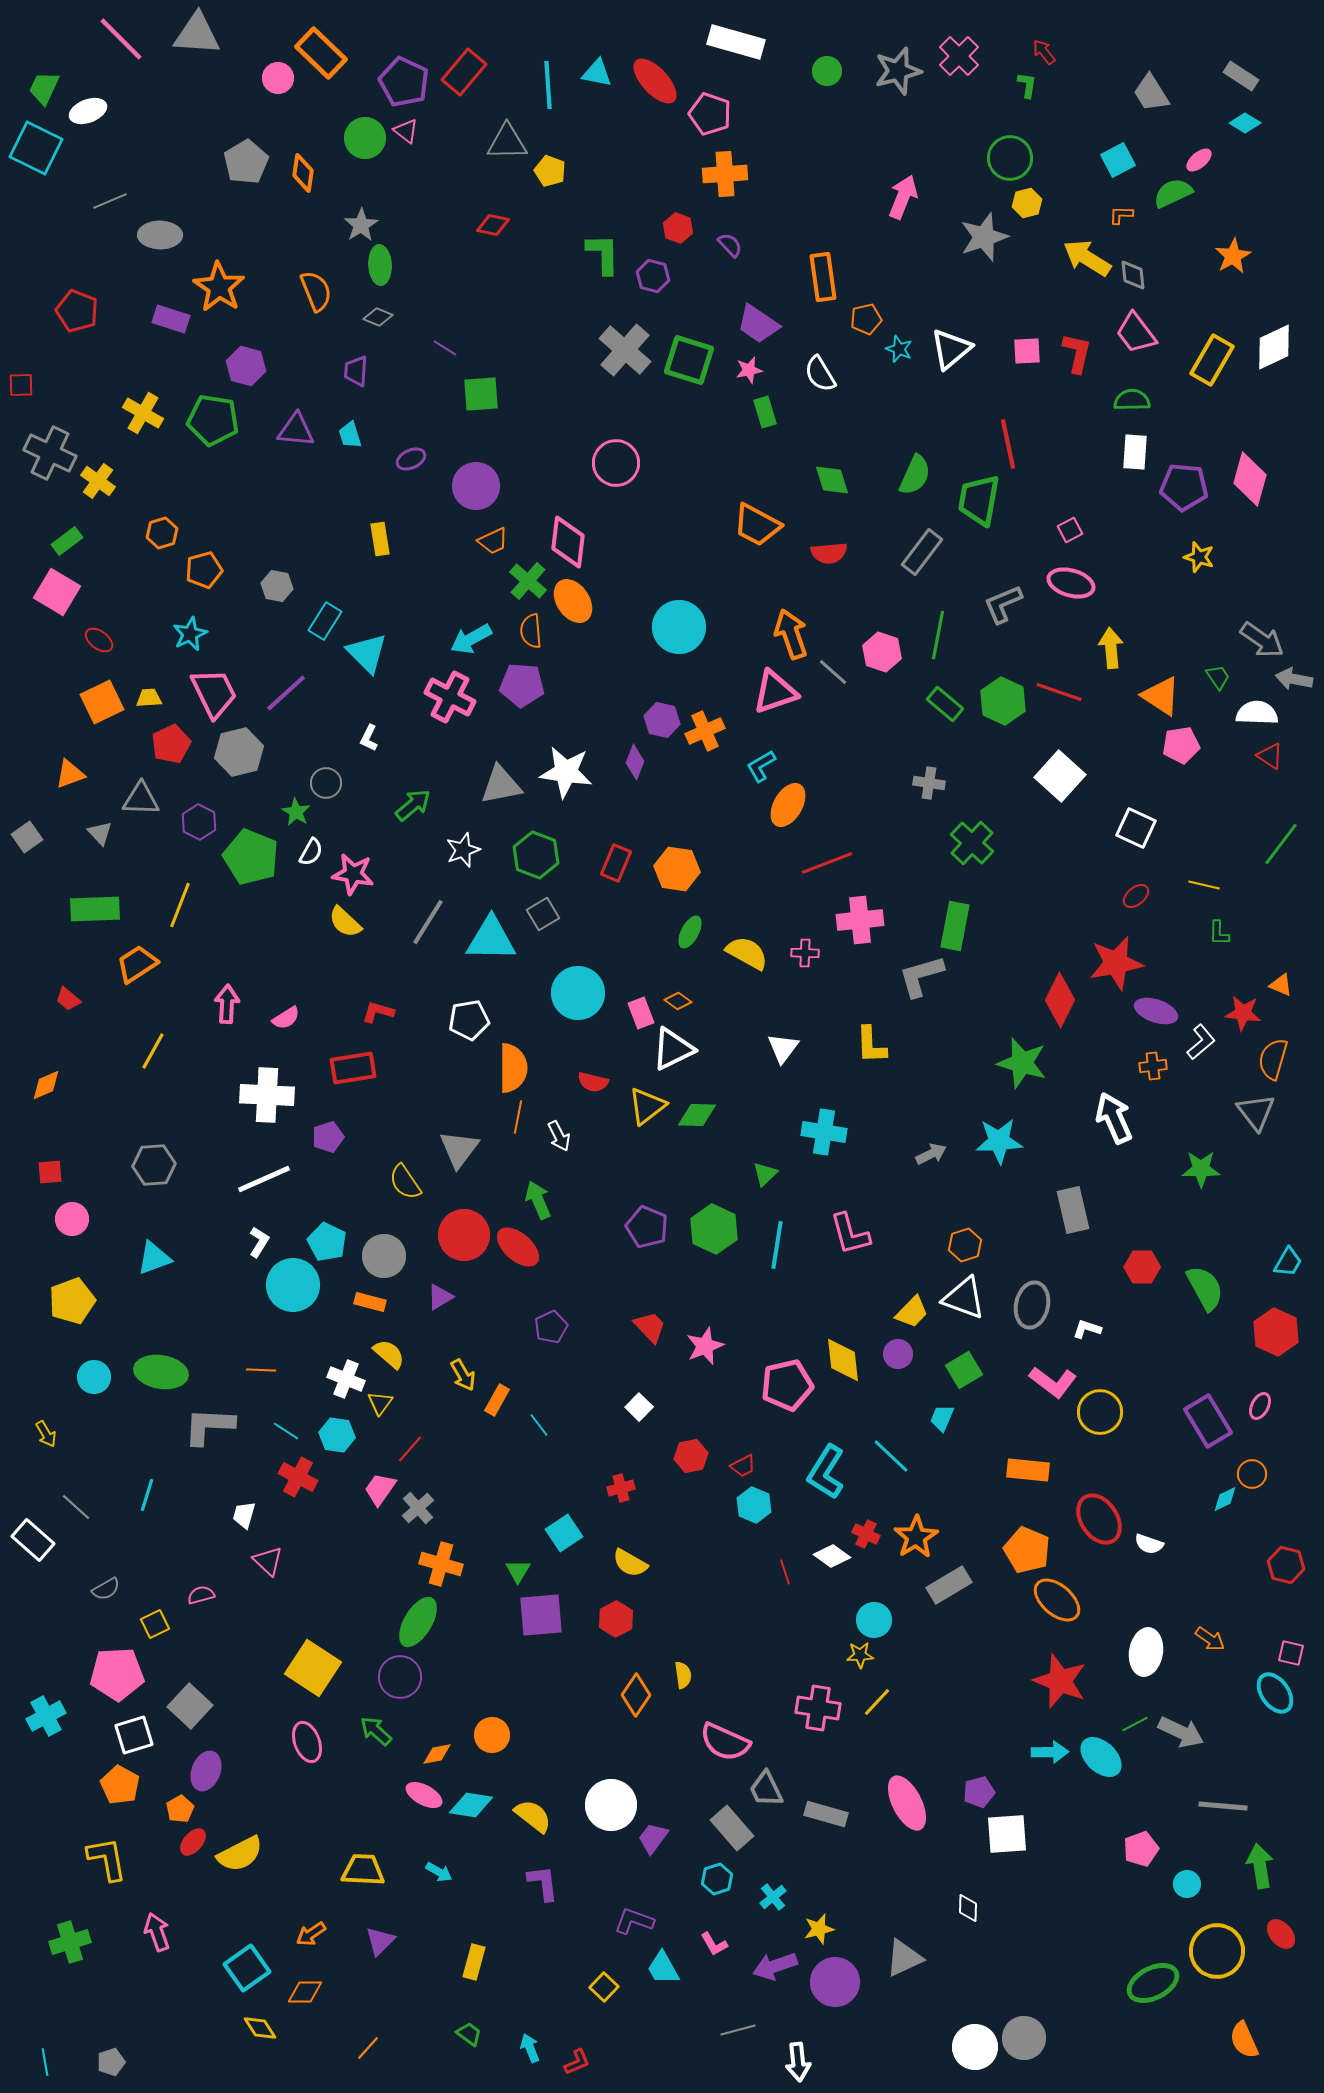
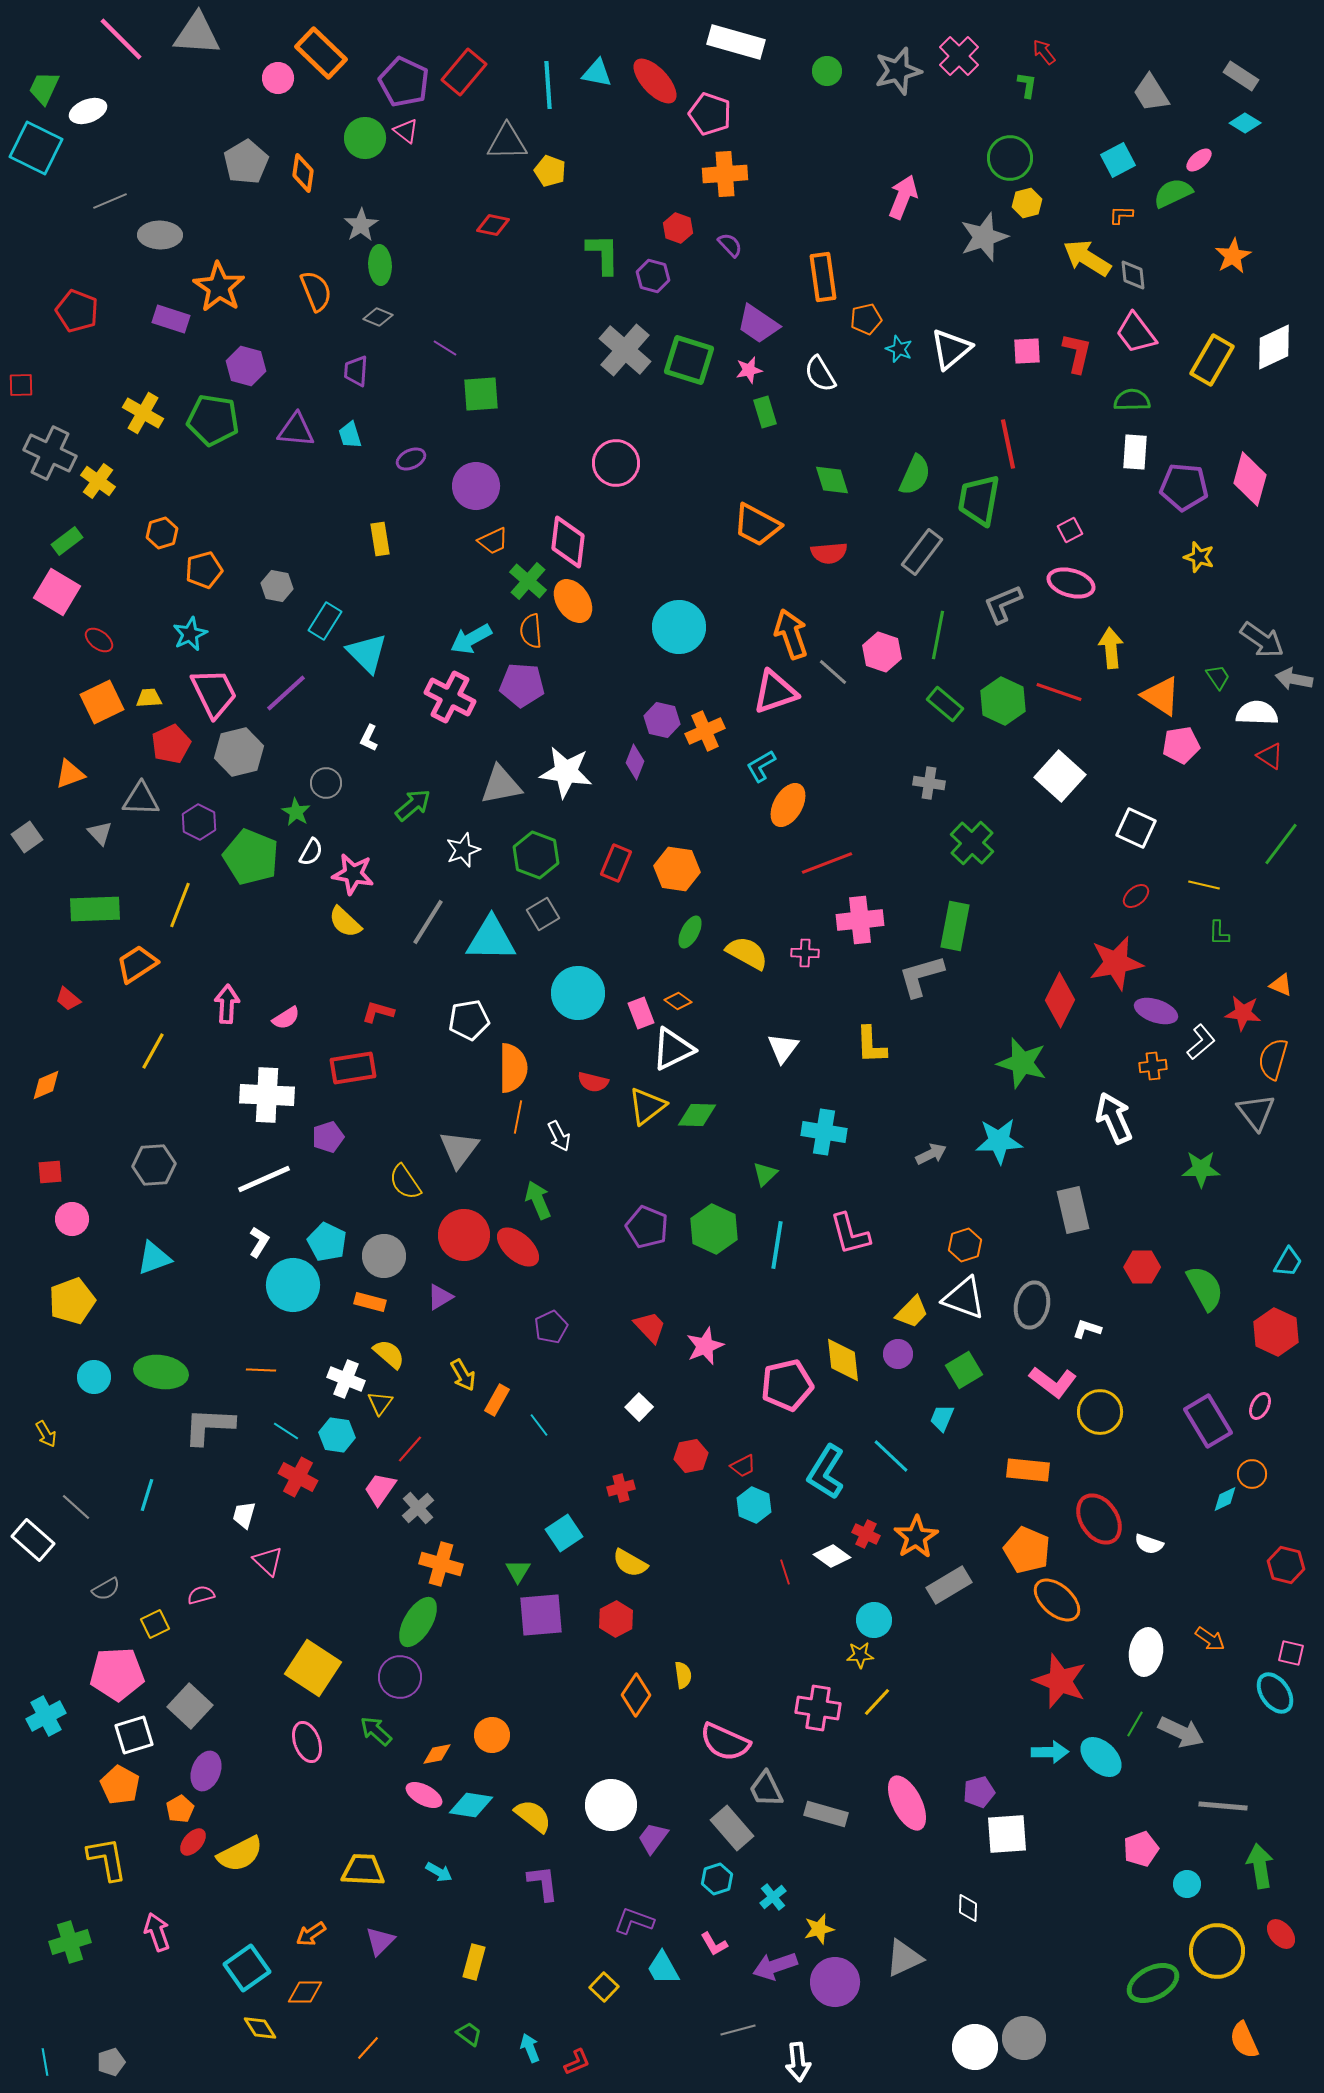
green line at (1135, 1724): rotated 32 degrees counterclockwise
